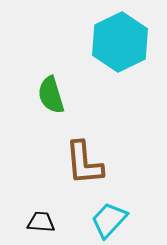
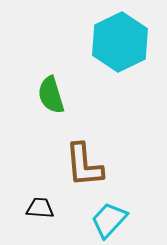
brown L-shape: moved 2 px down
black trapezoid: moved 1 px left, 14 px up
